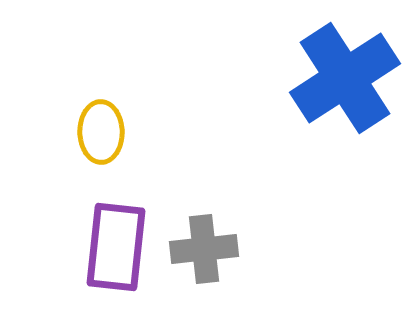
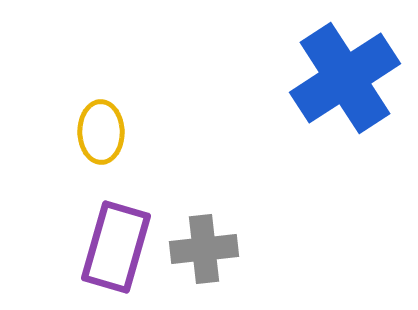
purple rectangle: rotated 10 degrees clockwise
